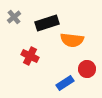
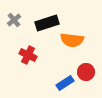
gray cross: moved 3 px down
red cross: moved 2 px left, 1 px up
red circle: moved 1 px left, 3 px down
